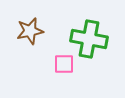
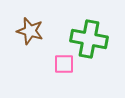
brown star: rotated 28 degrees clockwise
